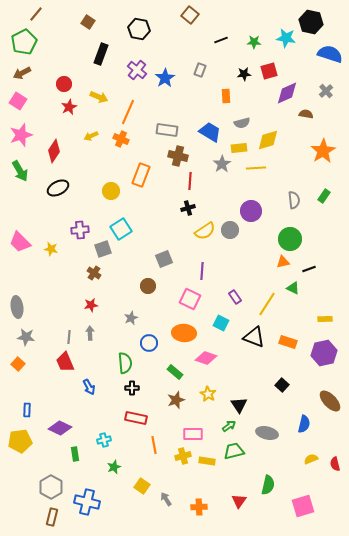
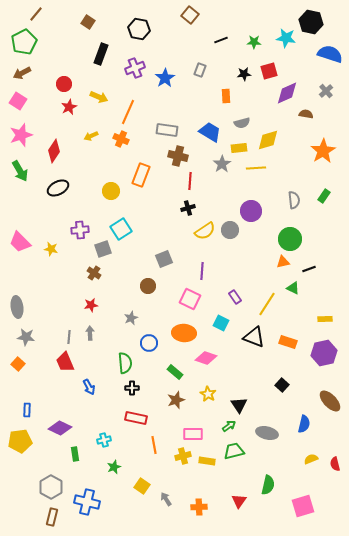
purple cross at (137, 70): moved 2 px left, 2 px up; rotated 30 degrees clockwise
